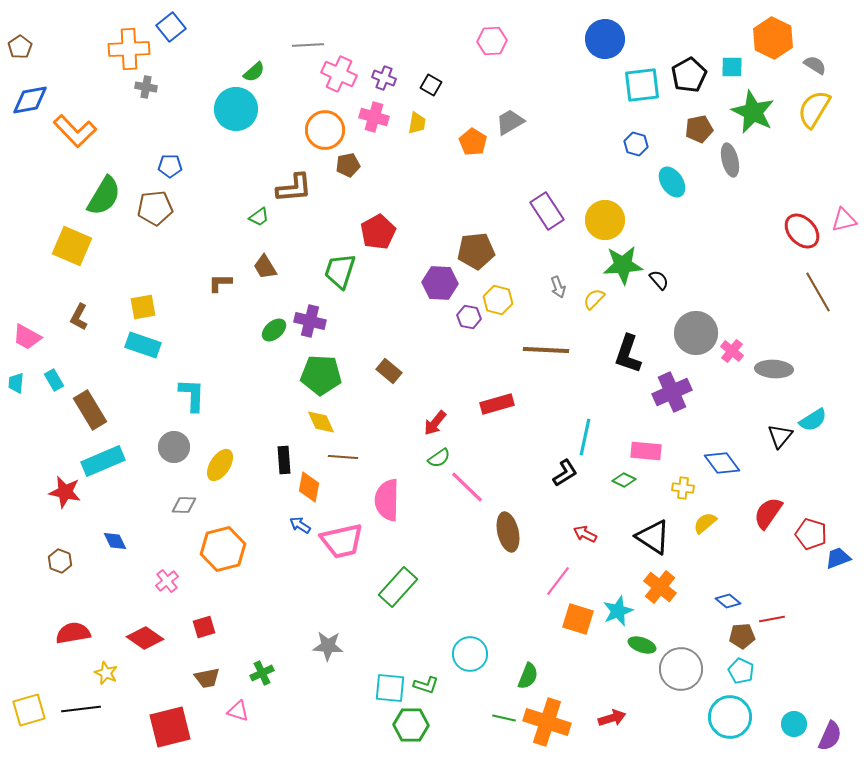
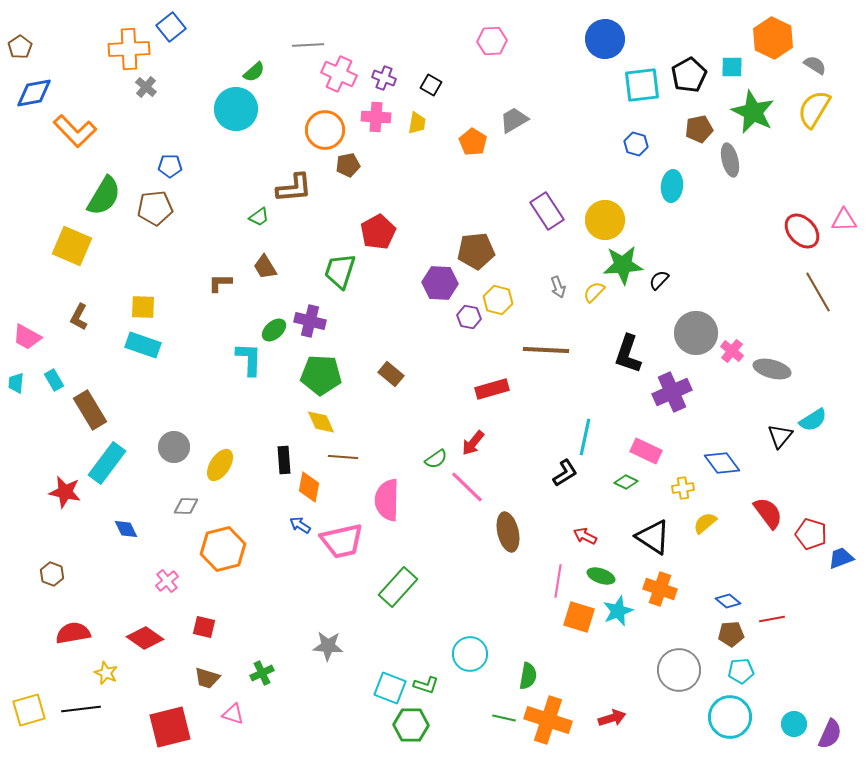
gray cross at (146, 87): rotated 30 degrees clockwise
blue diamond at (30, 100): moved 4 px right, 7 px up
pink cross at (374, 117): moved 2 px right; rotated 12 degrees counterclockwise
gray trapezoid at (510, 122): moved 4 px right, 2 px up
cyan ellipse at (672, 182): moved 4 px down; rotated 40 degrees clockwise
pink triangle at (844, 220): rotated 12 degrees clockwise
black semicircle at (659, 280): rotated 95 degrees counterclockwise
yellow semicircle at (594, 299): moved 7 px up
yellow square at (143, 307): rotated 12 degrees clockwise
gray ellipse at (774, 369): moved 2 px left; rotated 12 degrees clockwise
brown rectangle at (389, 371): moved 2 px right, 3 px down
cyan L-shape at (192, 395): moved 57 px right, 36 px up
red rectangle at (497, 404): moved 5 px left, 15 px up
red arrow at (435, 423): moved 38 px right, 20 px down
pink rectangle at (646, 451): rotated 20 degrees clockwise
green semicircle at (439, 458): moved 3 px left, 1 px down
cyan rectangle at (103, 461): moved 4 px right, 2 px down; rotated 30 degrees counterclockwise
green diamond at (624, 480): moved 2 px right, 2 px down
yellow cross at (683, 488): rotated 15 degrees counterclockwise
gray diamond at (184, 505): moved 2 px right, 1 px down
red semicircle at (768, 513): rotated 108 degrees clockwise
red arrow at (585, 534): moved 2 px down
blue diamond at (115, 541): moved 11 px right, 12 px up
blue trapezoid at (838, 558): moved 3 px right
brown hexagon at (60, 561): moved 8 px left, 13 px down
pink line at (558, 581): rotated 28 degrees counterclockwise
orange cross at (660, 587): moved 2 px down; rotated 20 degrees counterclockwise
orange square at (578, 619): moved 1 px right, 2 px up
red square at (204, 627): rotated 30 degrees clockwise
brown pentagon at (742, 636): moved 11 px left, 2 px up
green ellipse at (642, 645): moved 41 px left, 69 px up
gray circle at (681, 669): moved 2 px left, 1 px down
cyan pentagon at (741, 671): rotated 30 degrees counterclockwise
green semicircle at (528, 676): rotated 12 degrees counterclockwise
brown trapezoid at (207, 678): rotated 28 degrees clockwise
cyan square at (390, 688): rotated 16 degrees clockwise
pink triangle at (238, 711): moved 5 px left, 3 px down
orange cross at (547, 722): moved 1 px right, 2 px up
purple semicircle at (830, 736): moved 2 px up
